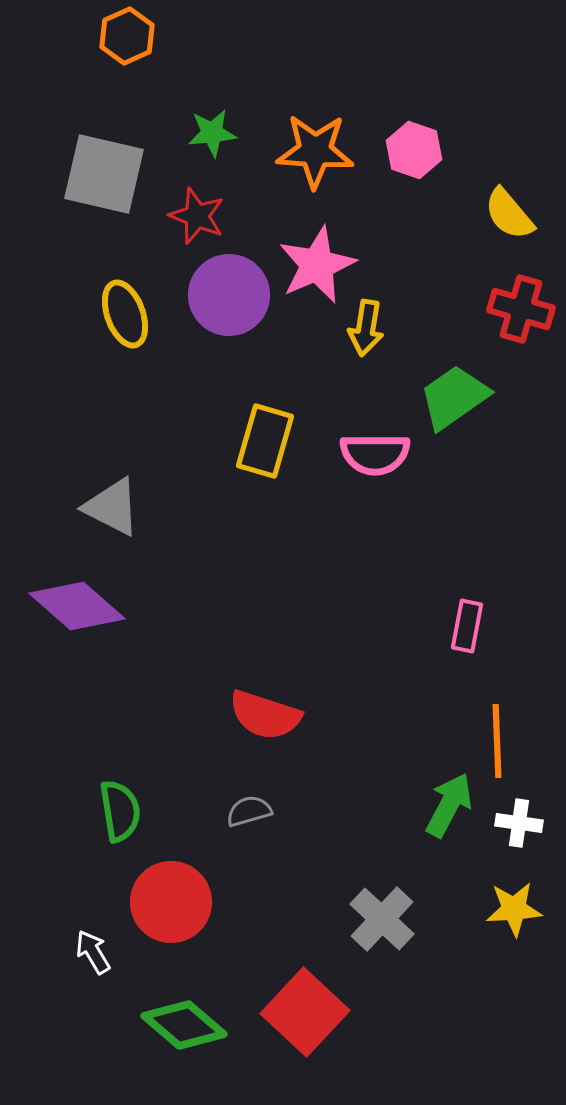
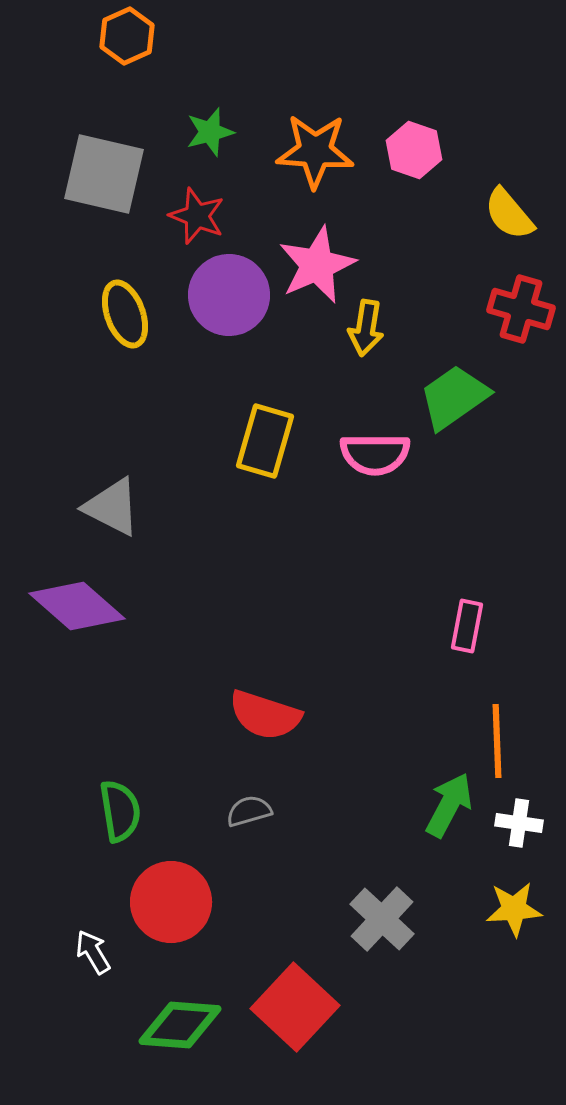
green star: moved 2 px left, 1 px up; rotated 9 degrees counterclockwise
red square: moved 10 px left, 5 px up
green diamond: moved 4 px left; rotated 36 degrees counterclockwise
